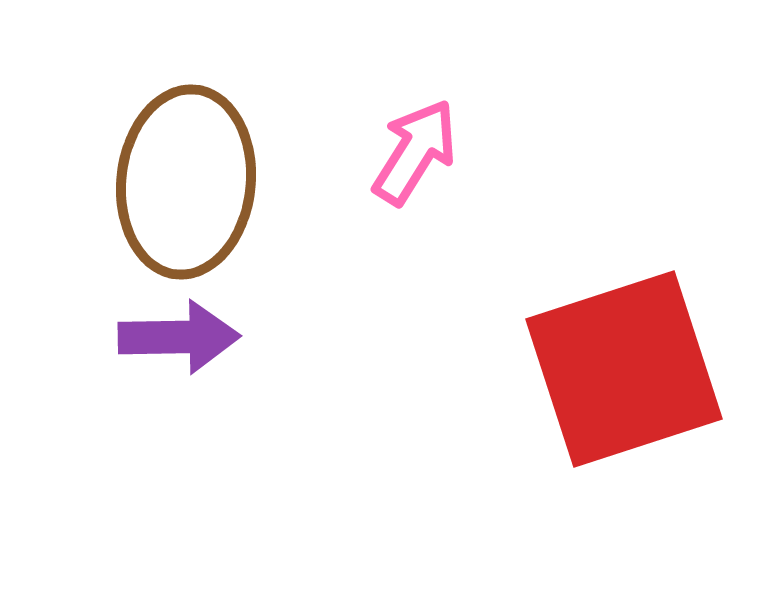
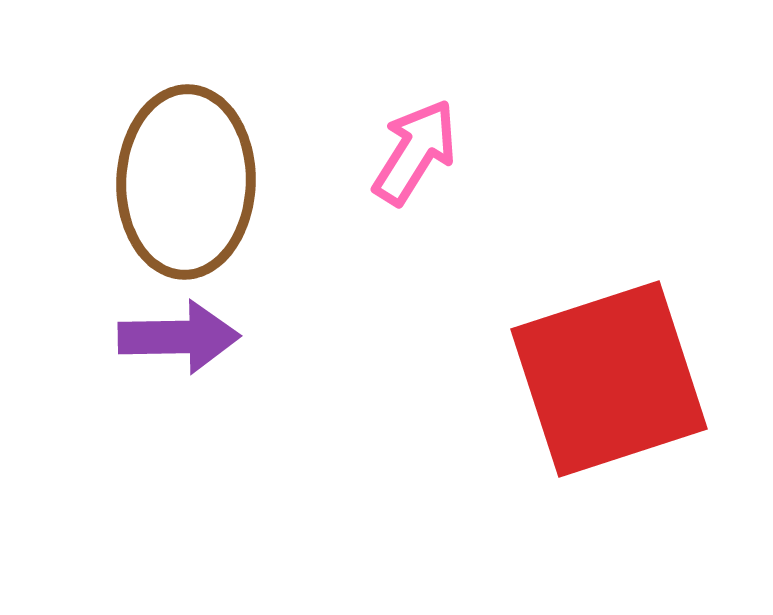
brown ellipse: rotated 4 degrees counterclockwise
red square: moved 15 px left, 10 px down
